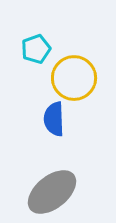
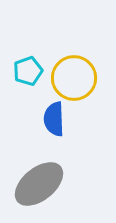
cyan pentagon: moved 8 px left, 22 px down
gray ellipse: moved 13 px left, 8 px up
